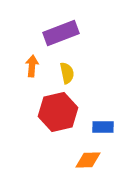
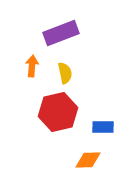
yellow semicircle: moved 2 px left
